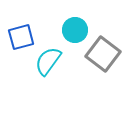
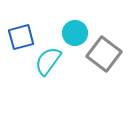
cyan circle: moved 3 px down
gray square: moved 1 px right
